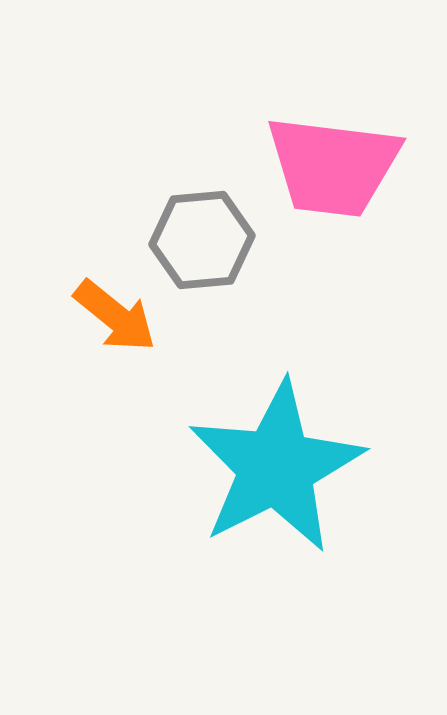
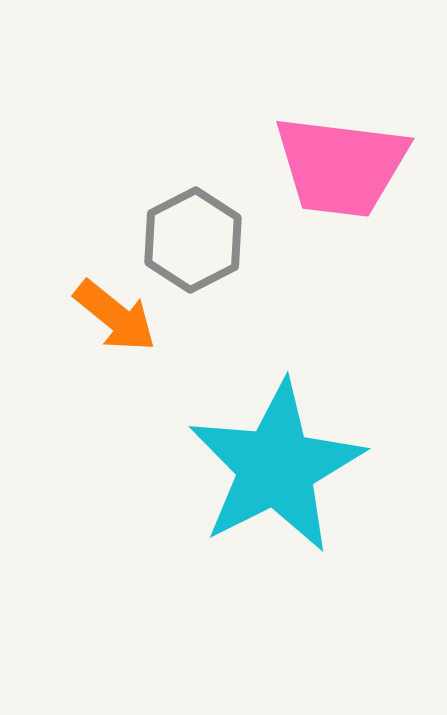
pink trapezoid: moved 8 px right
gray hexagon: moved 9 px left; rotated 22 degrees counterclockwise
